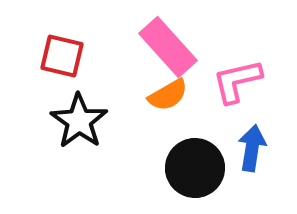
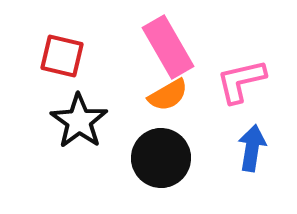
pink rectangle: rotated 12 degrees clockwise
pink L-shape: moved 4 px right
black circle: moved 34 px left, 10 px up
